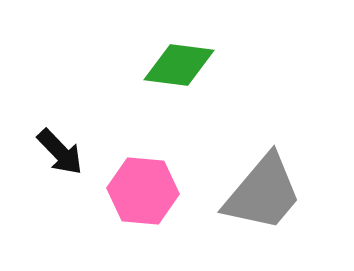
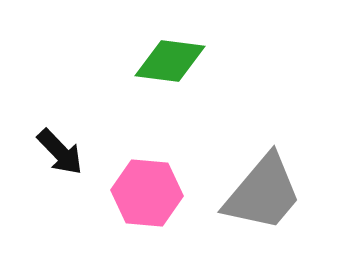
green diamond: moved 9 px left, 4 px up
pink hexagon: moved 4 px right, 2 px down
